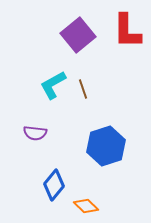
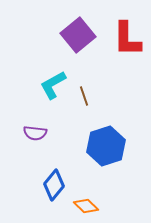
red L-shape: moved 8 px down
brown line: moved 1 px right, 7 px down
